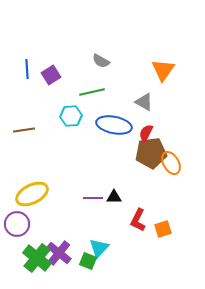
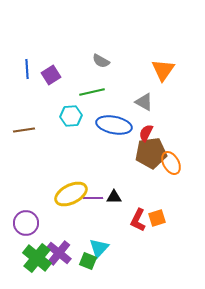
yellow ellipse: moved 39 px right
purple circle: moved 9 px right, 1 px up
orange square: moved 6 px left, 11 px up
